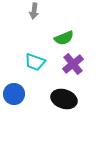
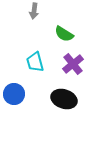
green semicircle: moved 4 px up; rotated 54 degrees clockwise
cyan trapezoid: rotated 55 degrees clockwise
